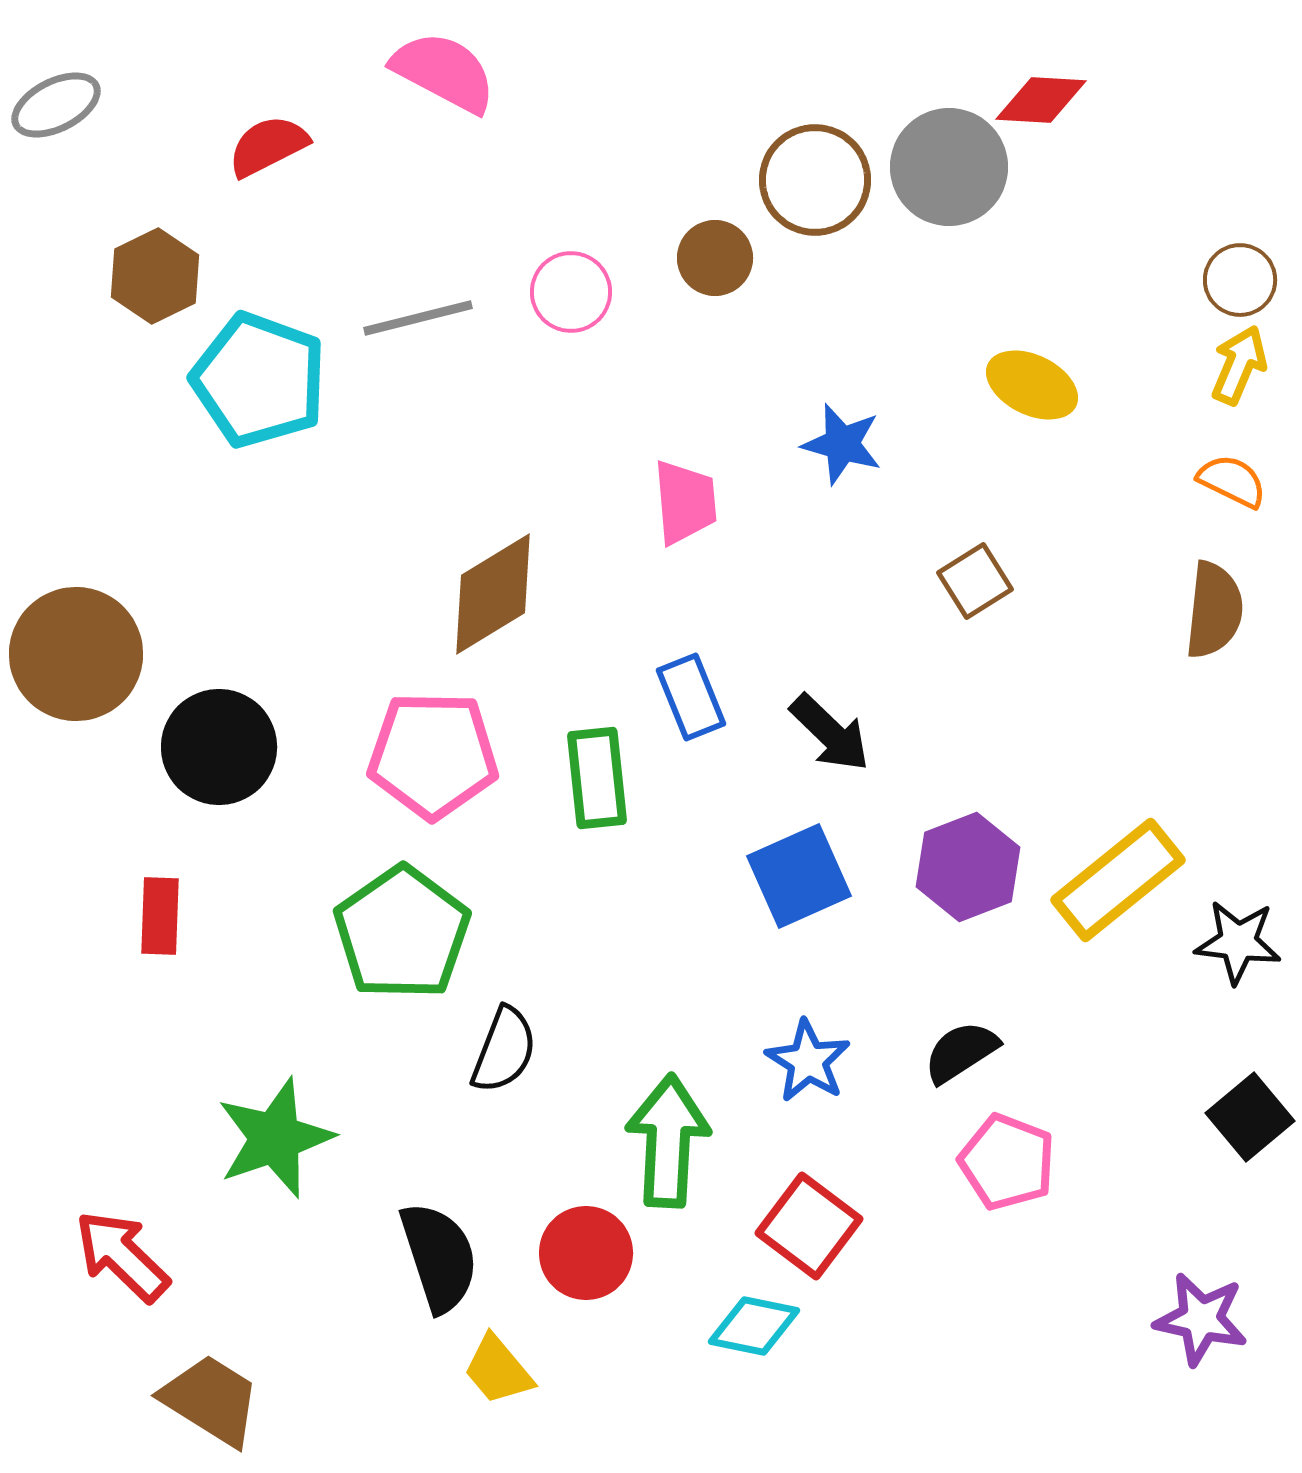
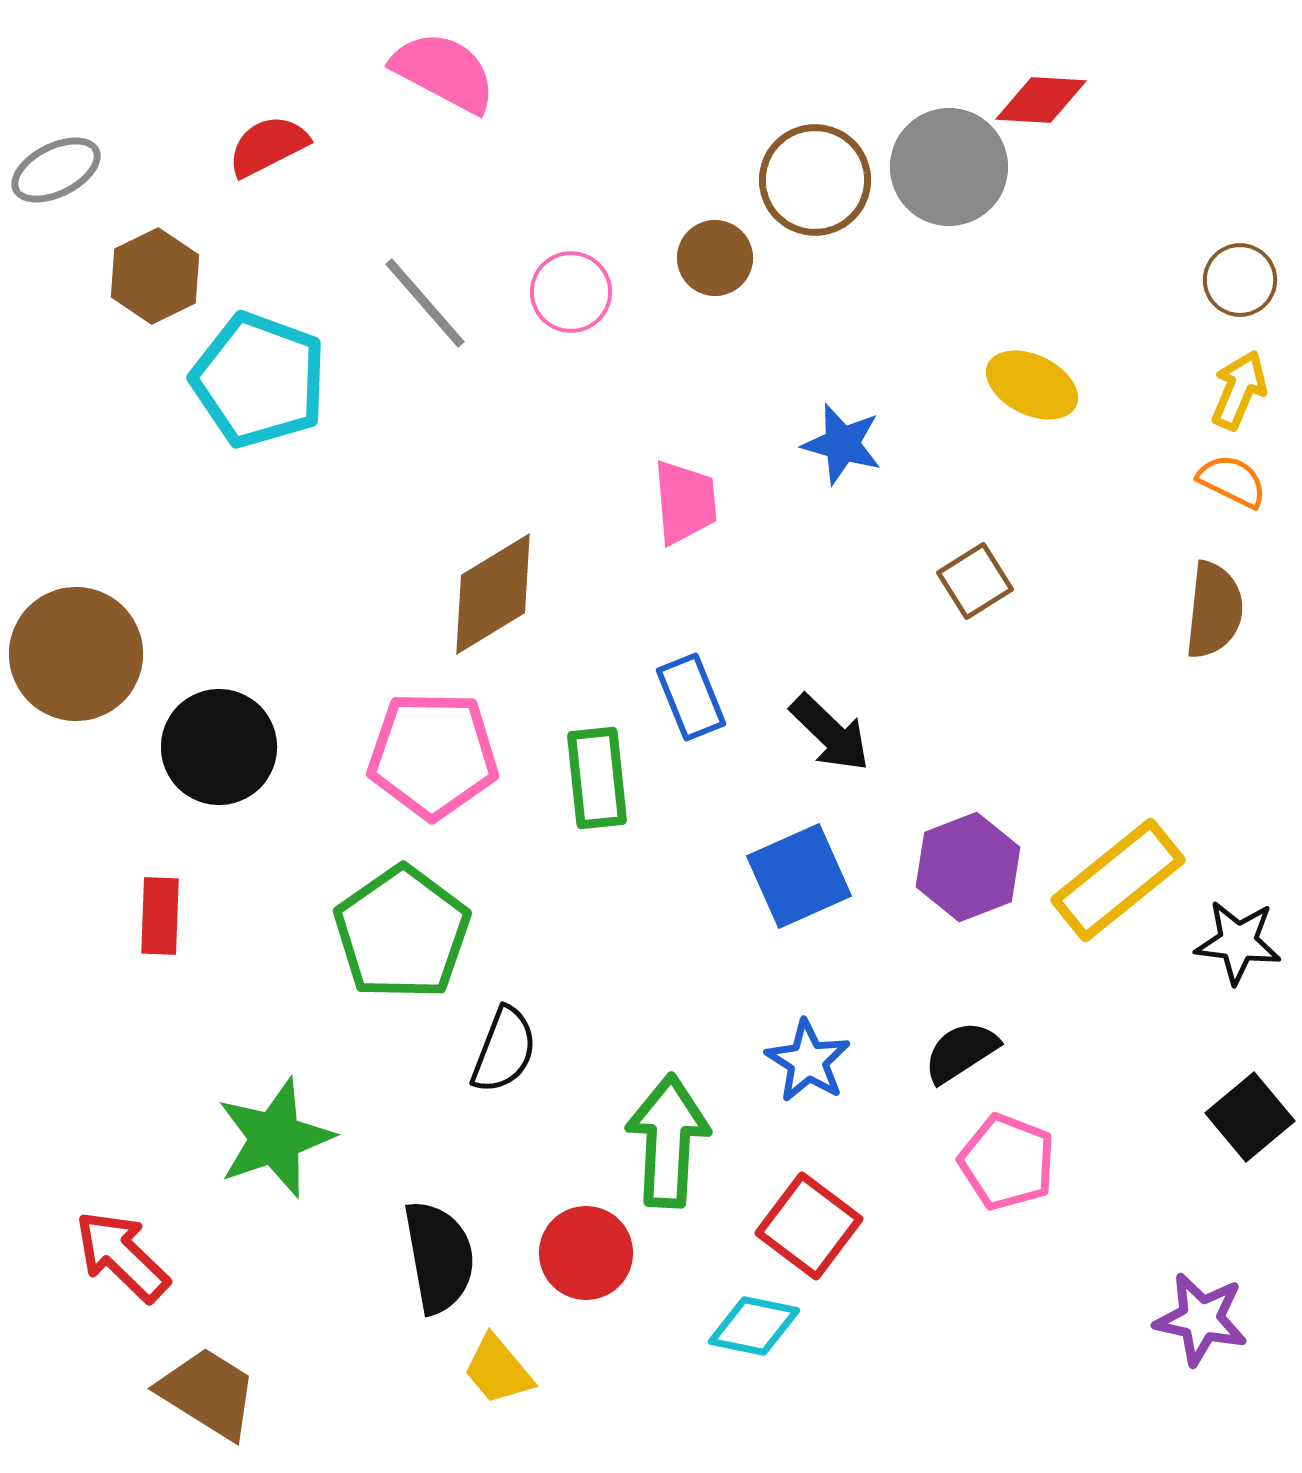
gray ellipse at (56, 105): moved 65 px down
gray line at (418, 318): moved 7 px right, 15 px up; rotated 63 degrees clockwise
yellow arrow at (1239, 365): moved 25 px down
black semicircle at (439, 1257): rotated 8 degrees clockwise
brown trapezoid at (211, 1400): moved 3 px left, 7 px up
